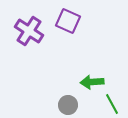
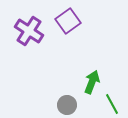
purple square: rotated 30 degrees clockwise
green arrow: rotated 115 degrees clockwise
gray circle: moved 1 px left
